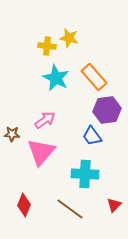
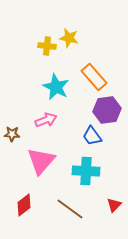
cyan star: moved 9 px down
pink arrow: moved 1 px right; rotated 15 degrees clockwise
pink triangle: moved 9 px down
cyan cross: moved 1 px right, 3 px up
red diamond: rotated 30 degrees clockwise
